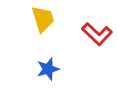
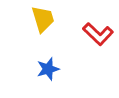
red L-shape: moved 1 px right
